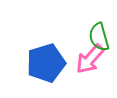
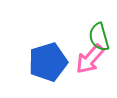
blue pentagon: moved 2 px right, 1 px up
